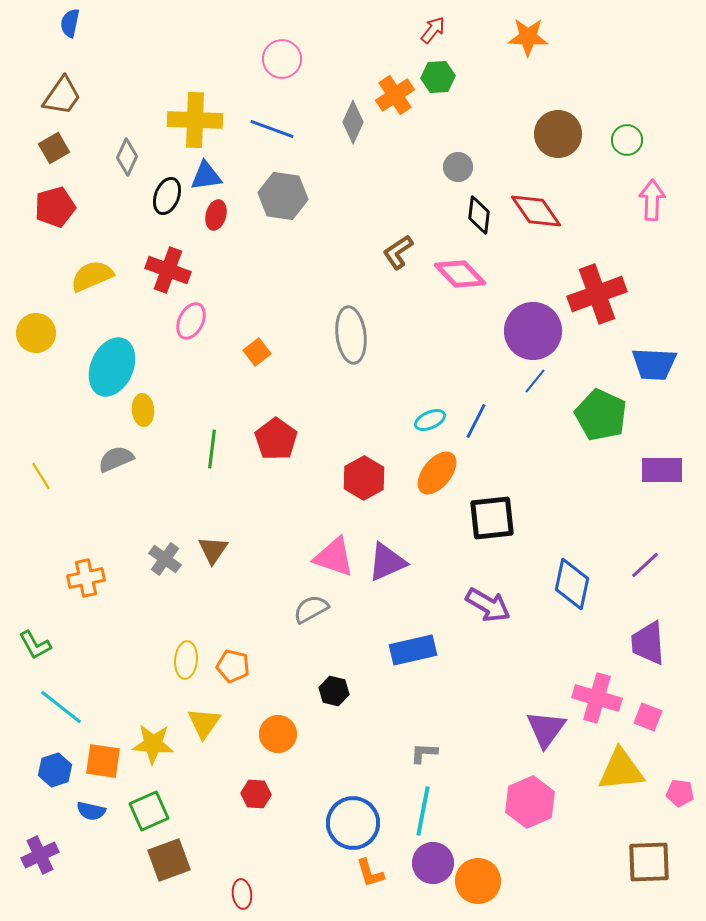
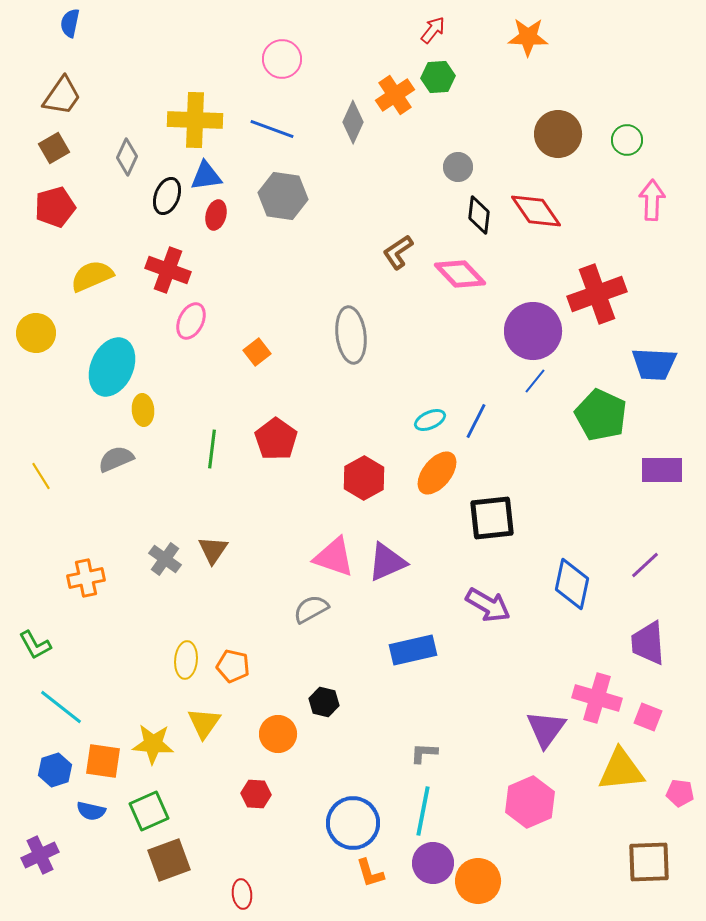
black hexagon at (334, 691): moved 10 px left, 11 px down
